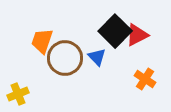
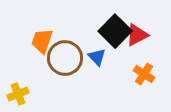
orange cross: moved 1 px left, 5 px up
